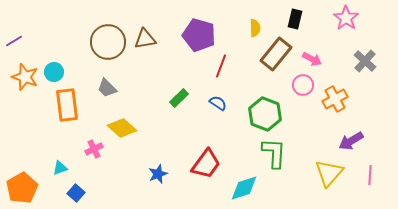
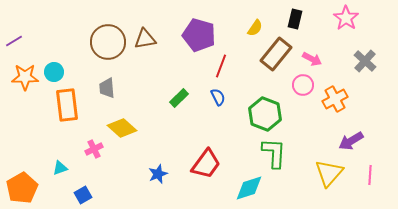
yellow semicircle: rotated 36 degrees clockwise
orange star: rotated 20 degrees counterclockwise
gray trapezoid: rotated 40 degrees clockwise
blue semicircle: moved 6 px up; rotated 30 degrees clockwise
cyan diamond: moved 5 px right
blue square: moved 7 px right, 2 px down; rotated 18 degrees clockwise
